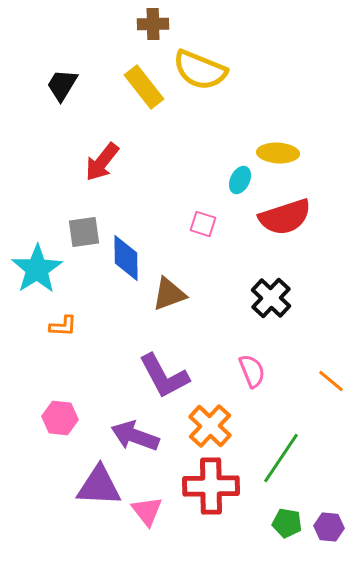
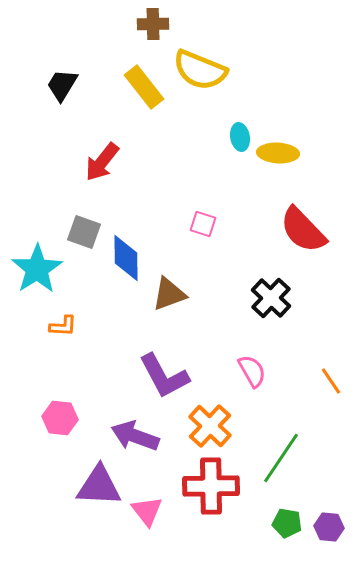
cyan ellipse: moved 43 px up; rotated 36 degrees counterclockwise
red semicircle: moved 18 px right, 13 px down; rotated 64 degrees clockwise
gray square: rotated 28 degrees clockwise
pink semicircle: rotated 8 degrees counterclockwise
orange line: rotated 16 degrees clockwise
